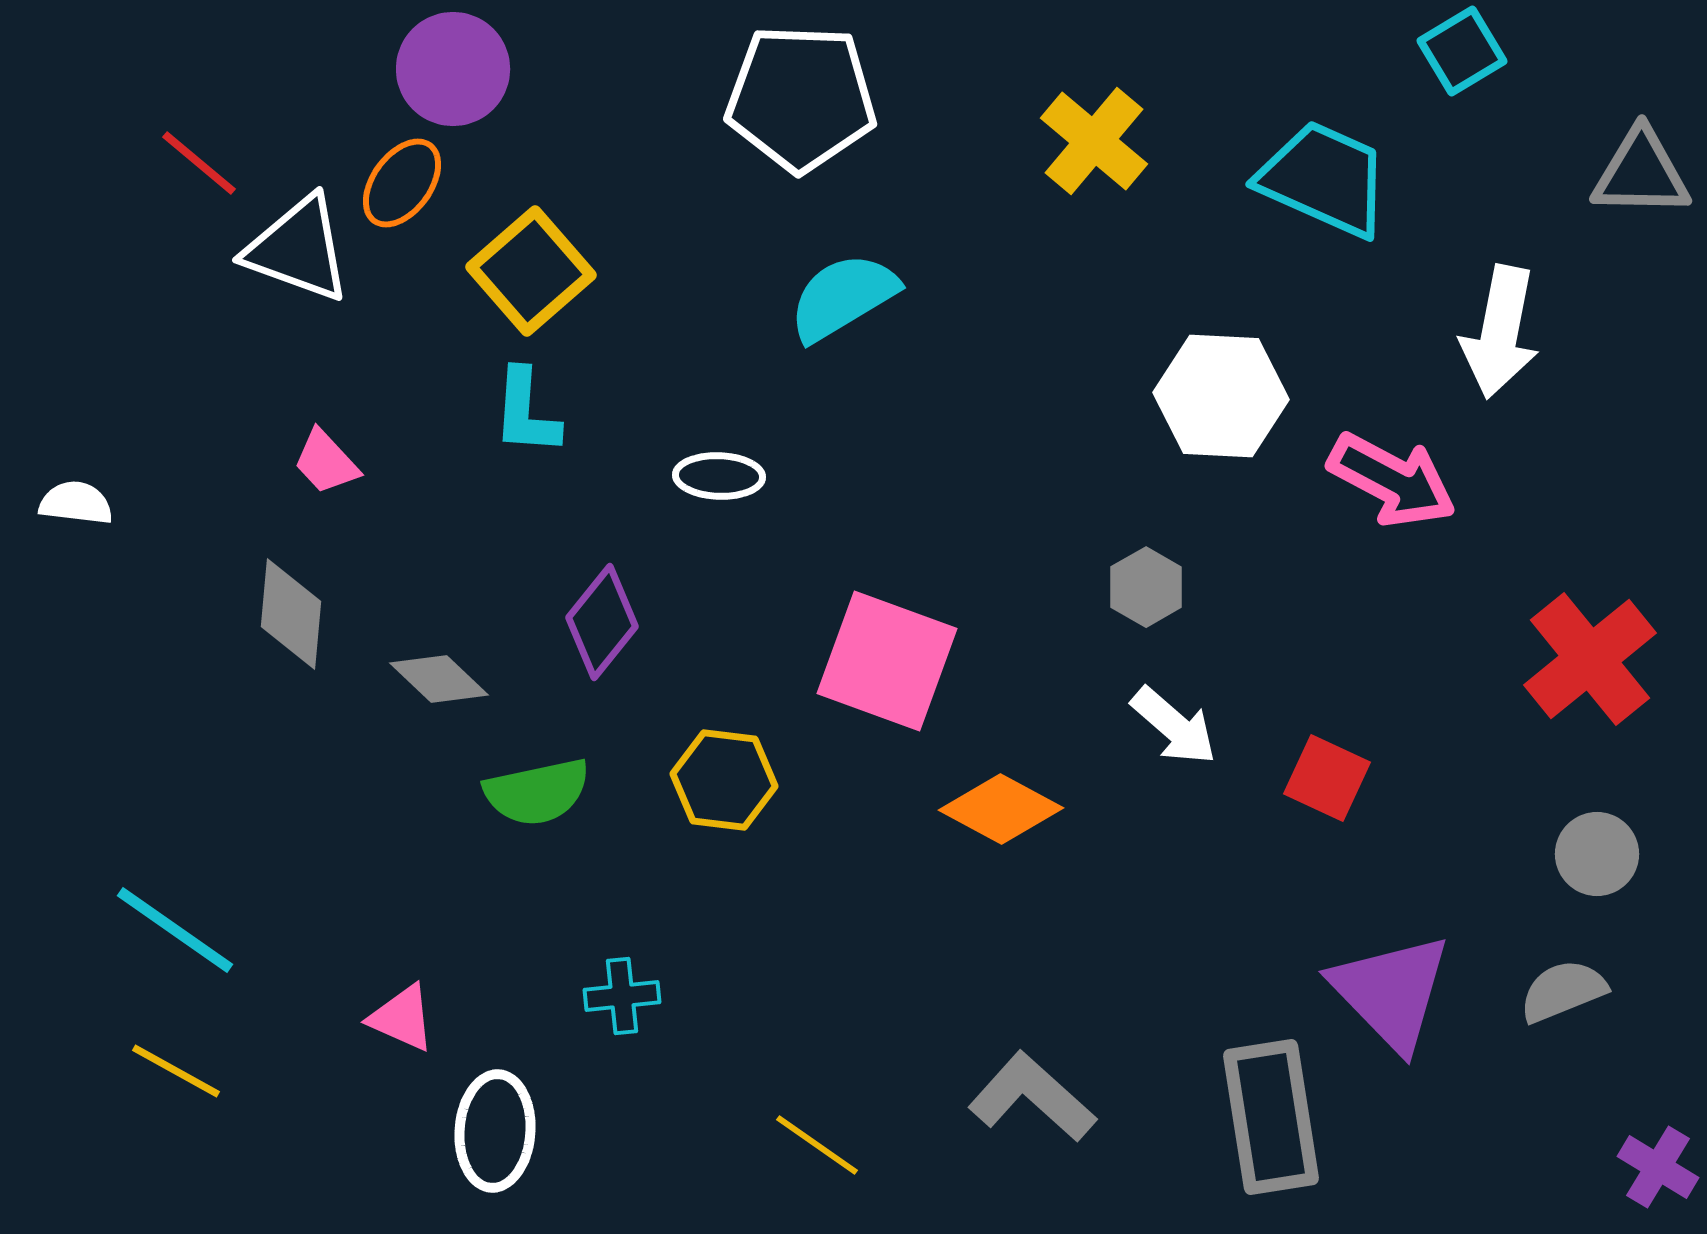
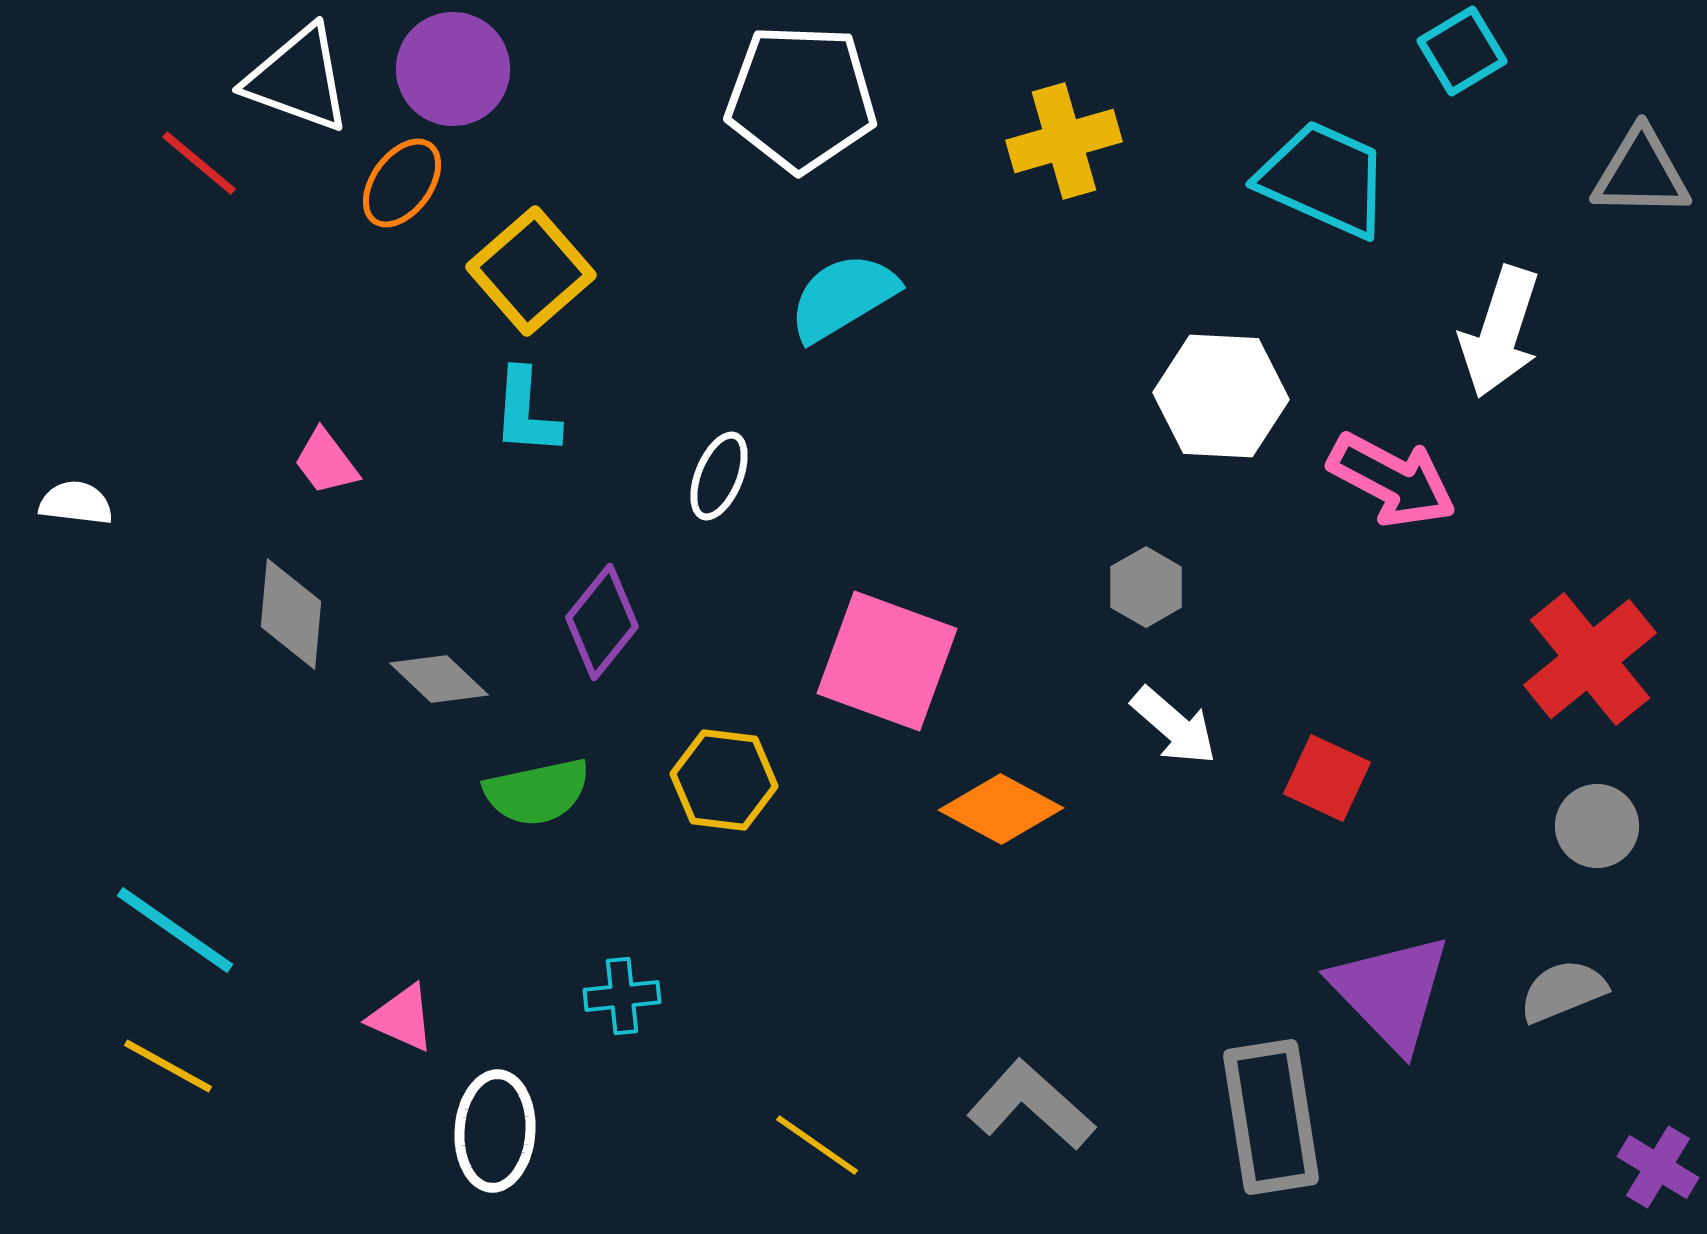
yellow cross at (1094, 141): moved 30 px left; rotated 34 degrees clockwise
white triangle at (298, 249): moved 170 px up
white arrow at (1500, 332): rotated 7 degrees clockwise
pink trapezoid at (326, 462): rotated 6 degrees clockwise
white ellipse at (719, 476): rotated 70 degrees counterclockwise
gray circle at (1597, 854): moved 28 px up
yellow line at (176, 1071): moved 8 px left, 5 px up
gray L-shape at (1032, 1097): moved 1 px left, 8 px down
